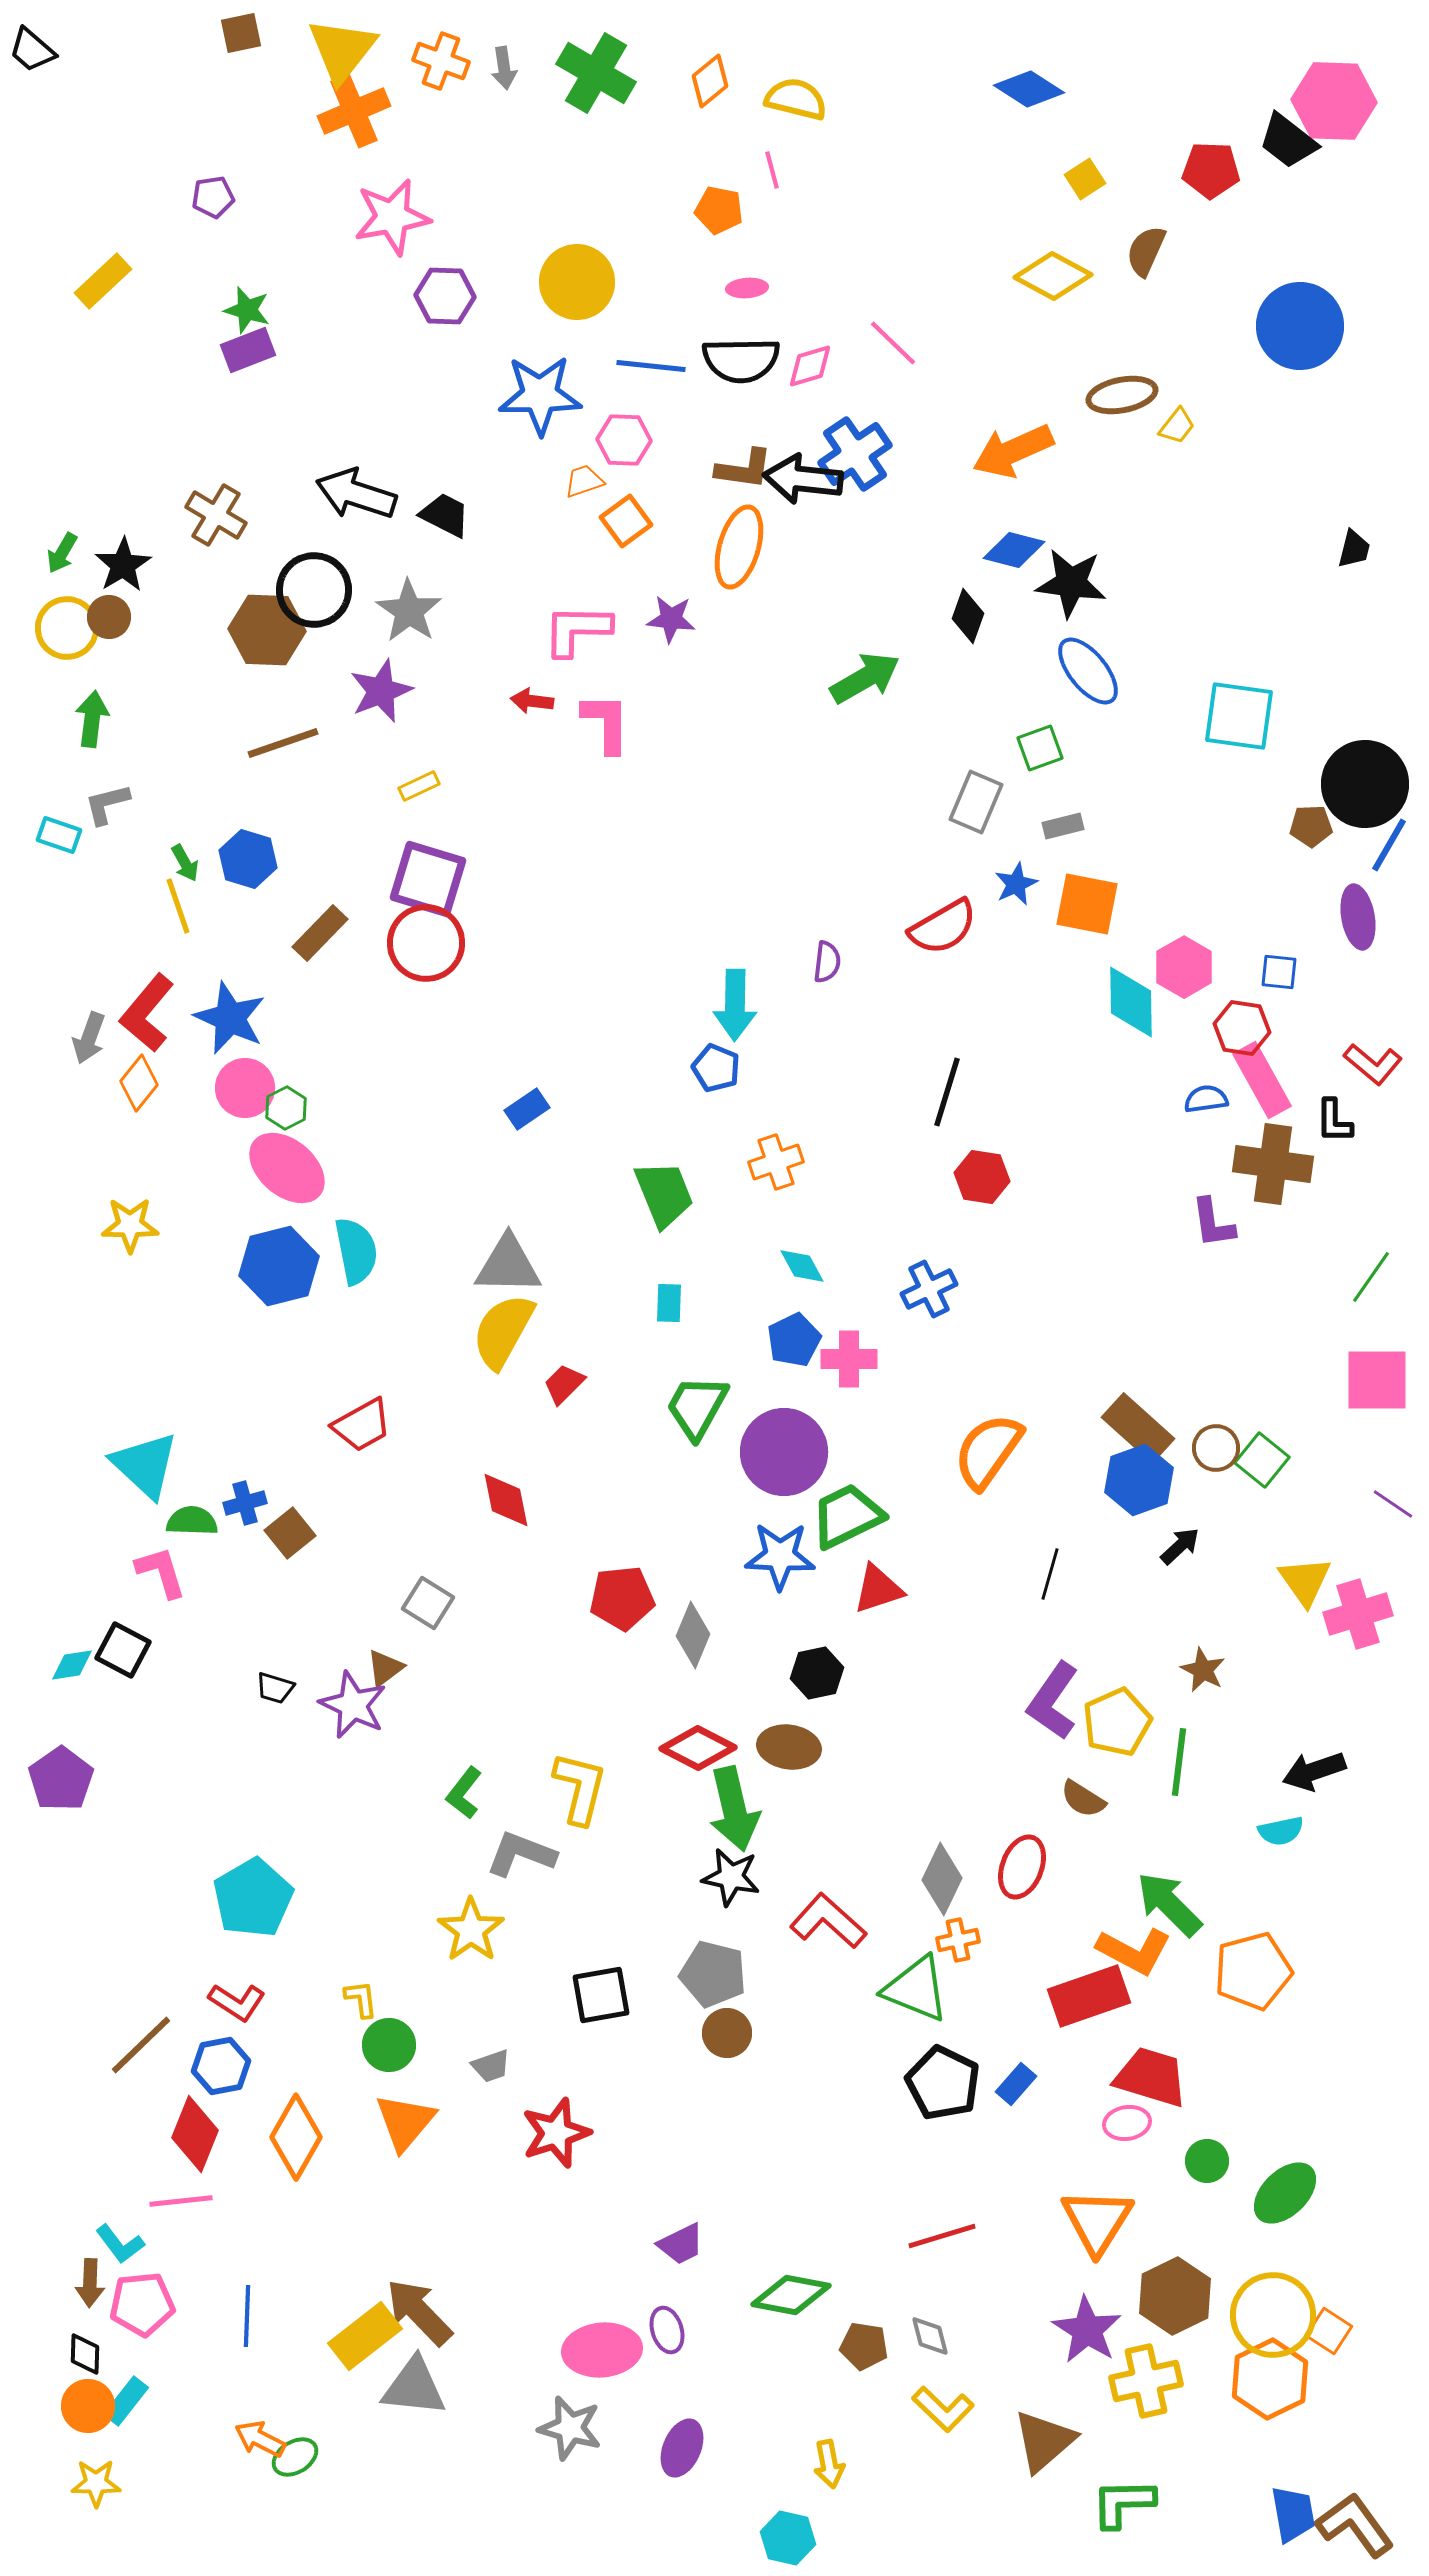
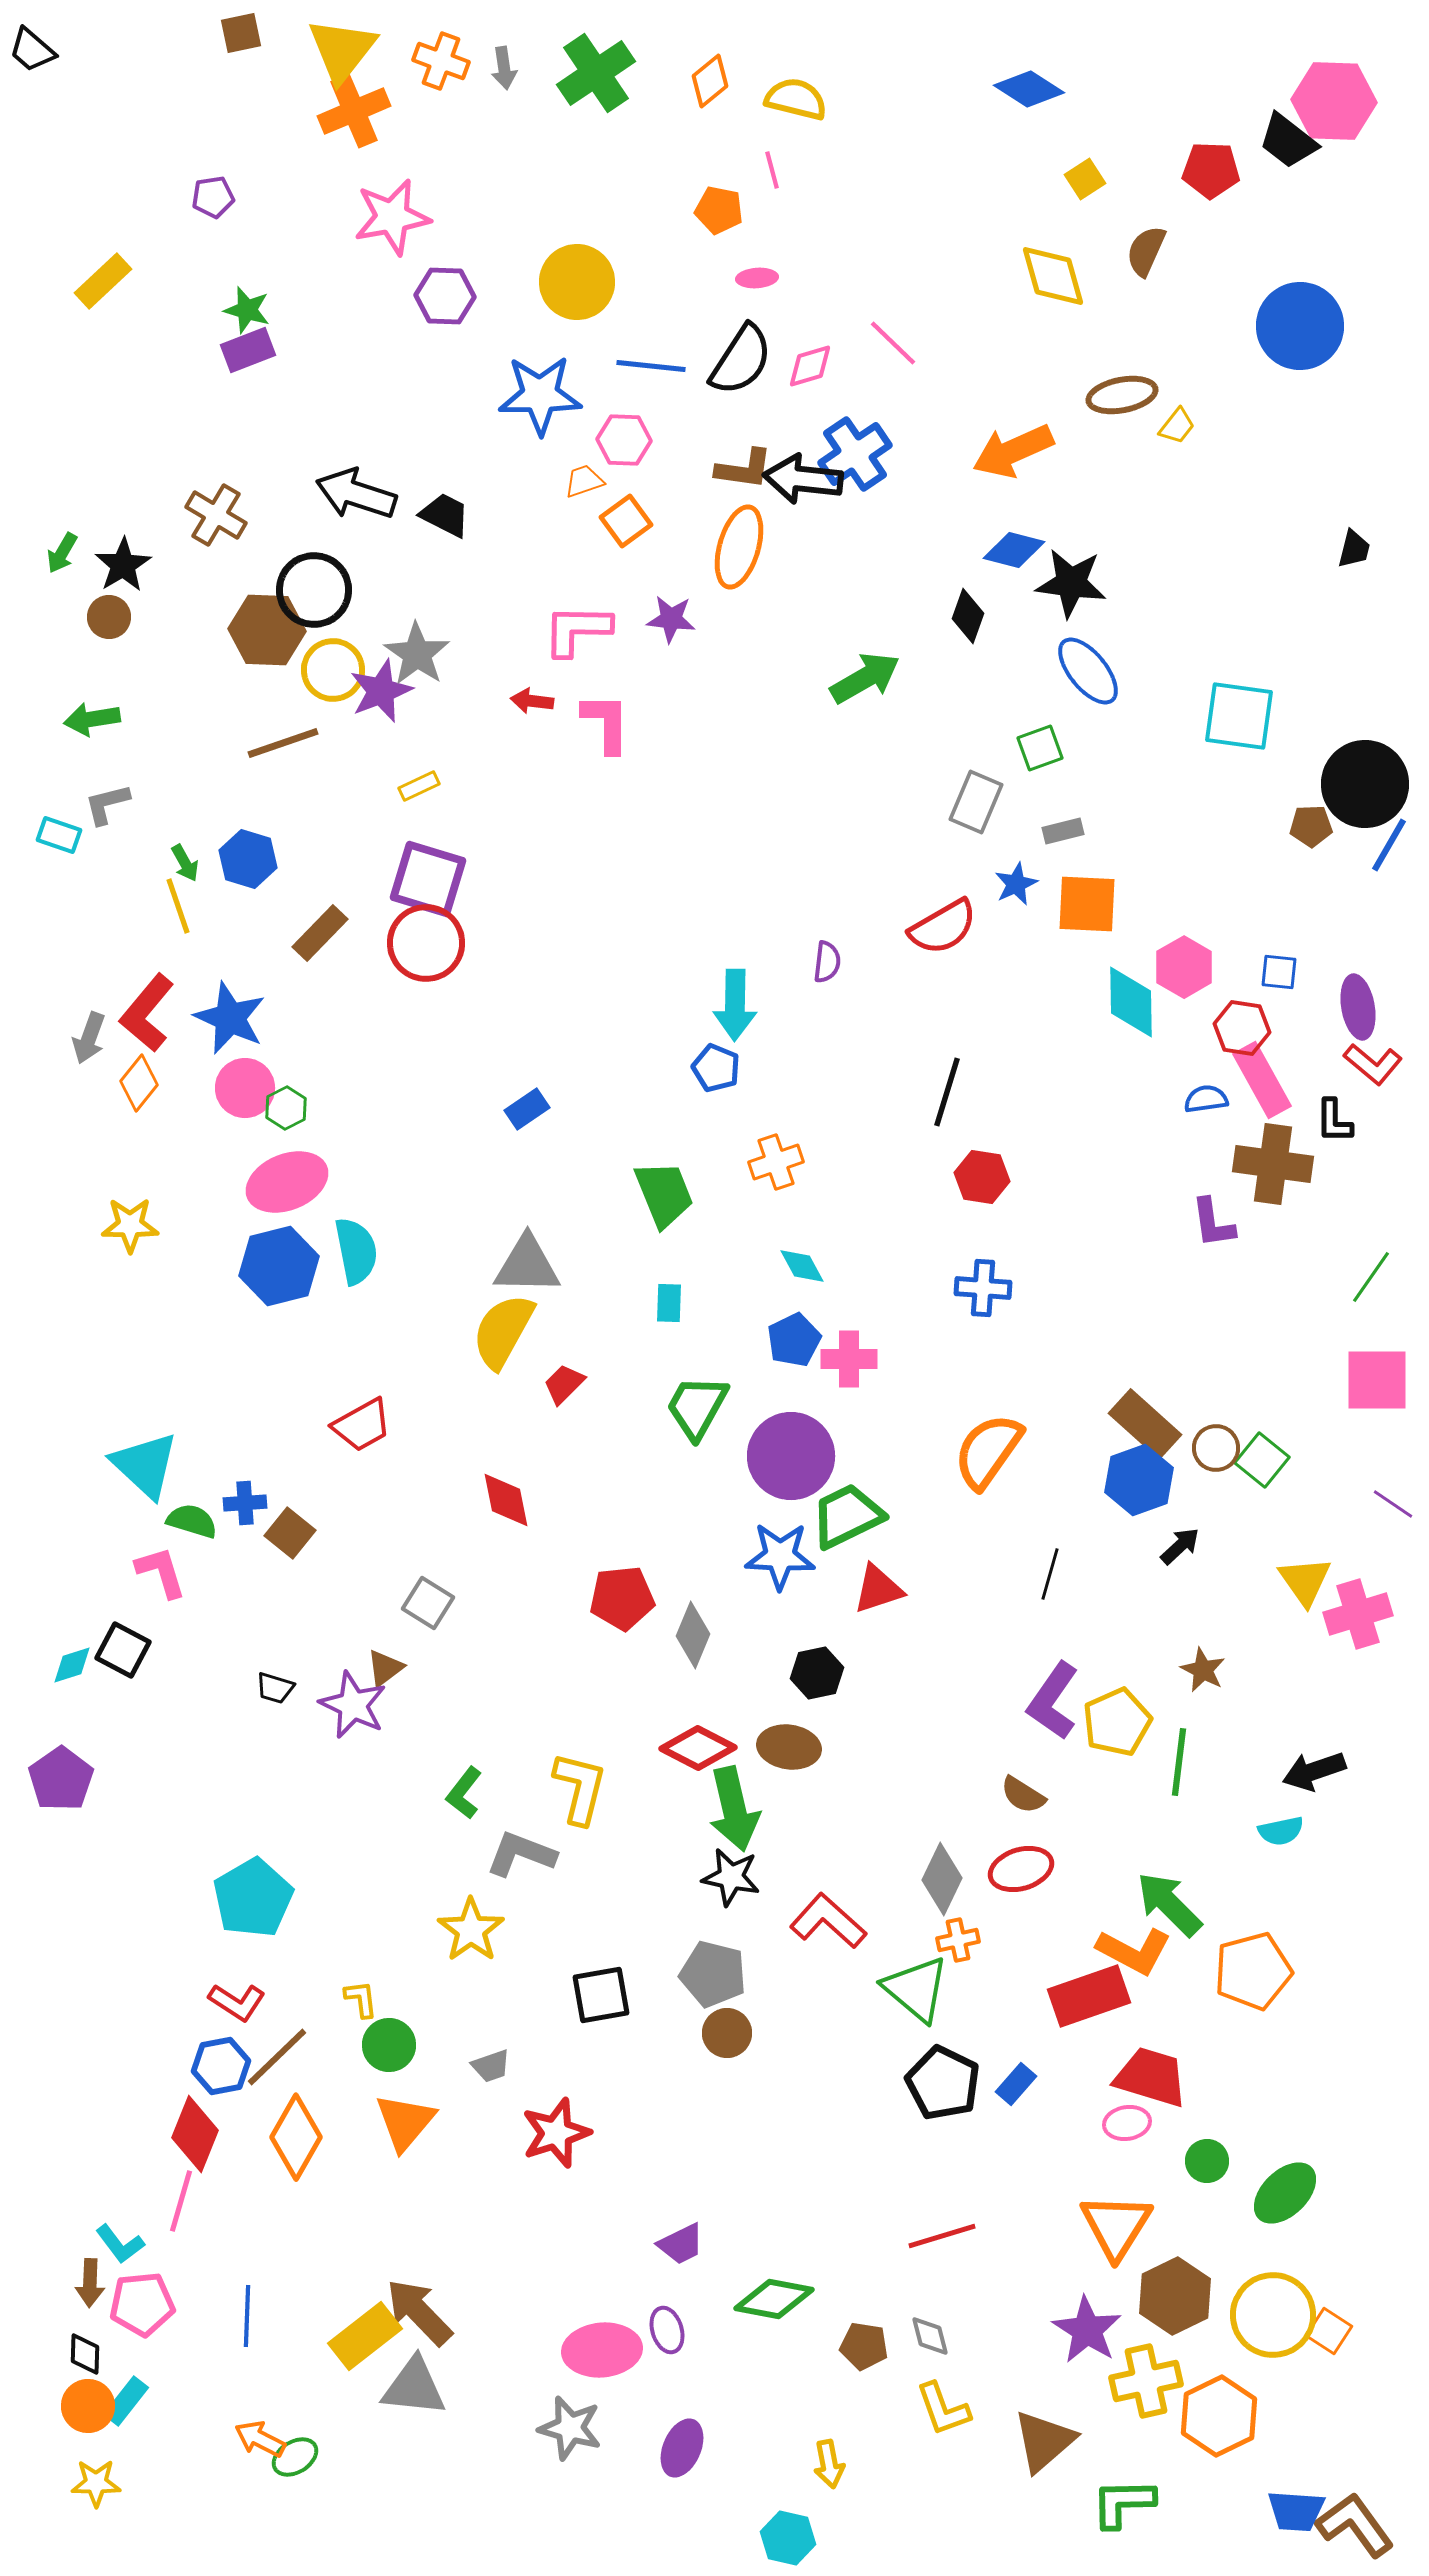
green cross at (596, 73): rotated 26 degrees clockwise
yellow diamond at (1053, 276): rotated 46 degrees clockwise
pink ellipse at (747, 288): moved 10 px right, 10 px up
black semicircle at (741, 360): rotated 56 degrees counterclockwise
gray star at (409, 611): moved 8 px right, 43 px down
yellow circle at (67, 628): moved 266 px right, 42 px down
green arrow at (92, 719): rotated 106 degrees counterclockwise
gray rectangle at (1063, 826): moved 5 px down
orange square at (1087, 904): rotated 8 degrees counterclockwise
purple ellipse at (1358, 917): moved 90 px down
pink ellipse at (287, 1168): moved 14 px down; rotated 62 degrees counterclockwise
gray triangle at (508, 1265): moved 19 px right
blue cross at (929, 1289): moved 54 px right, 1 px up; rotated 30 degrees clockwise
brown rectangle at (1138, 1428): moved 7 px right, 4 px up
purple circle at (784, 1452): moved 7 px right, 4 px down
blue cross at (245, 1503): rotated 12 degrees clockwise
green semicircle at (192, 1521): rotated 15 degrees clockwise
brown square at (290, 1533): rotated 12 degrees counterclockwise
cyan diamond at (72, 1665): rotated 9 degrees counterclockwise
brown semicircle at (1083, 1799): moved 60 px left, 4 px up
red ellipse at (1022, 1867): moved 1 px left, 2 px down; rotated 52 degrees clockwise
green triangle at (916, 1989): rotated 18 degrees clockwise
brown line at (141, 2045): moved 136 px right, 12 px down
pink line at (181, 2201): rotated 68 degrees counterclockwise
orange triangle at (1097, 2221): moved 19 px right, 5 px down
green diamond at (791, 2295): moved 17 px left, 4 px down
orange hexagon at (1270, 2379): moved 51 px left, 37 px down
yellow L-shape at (943, 2409): rotated 26 degrees clockwise
blue trapezoid at (1293, 2514): moved 3 px right, 3 px up; rotated 104 degrees clockwise
